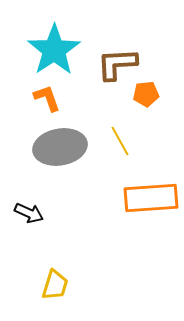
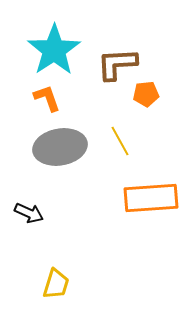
yellow trapezoid: moved 1 px right, 1 px up
